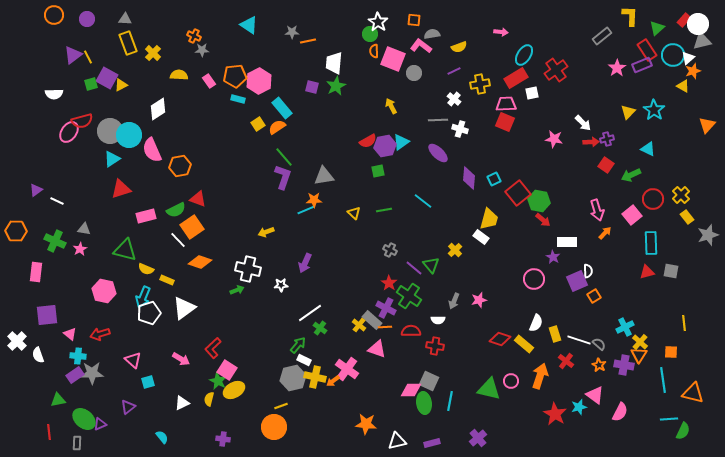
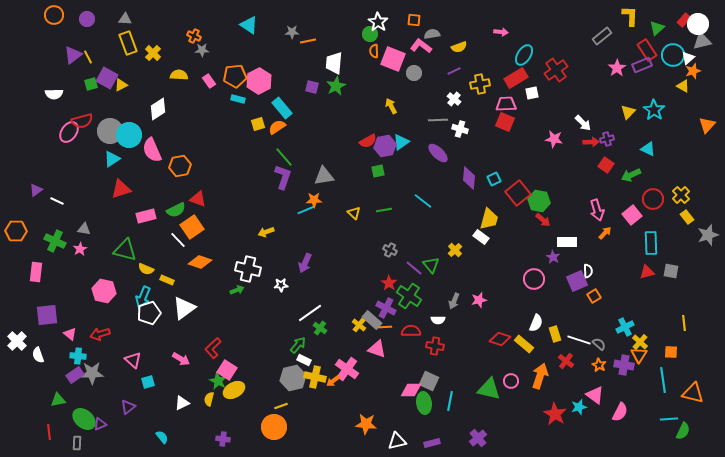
yellow square at (258, 124): rotated 16 degrees clockwise
